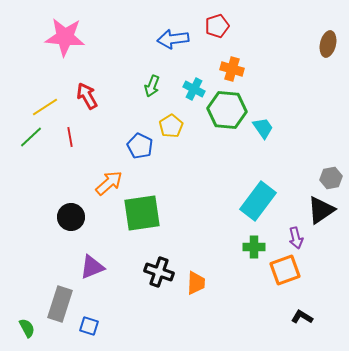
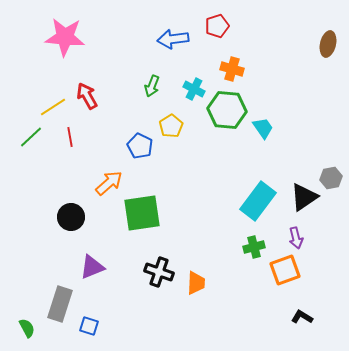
yellow line: moved 8 px right
black triangle: moved 17 px left, 13 px up
green cross: rotated 15 degrees counterclockwise
